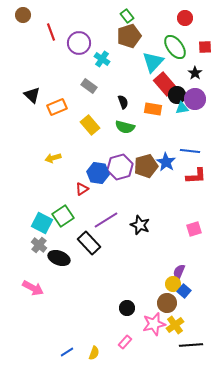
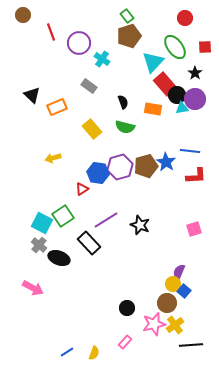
yellow rectangle at (90, 125): moved 2 px right, 4 px down
